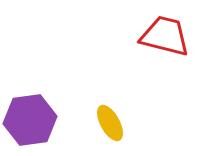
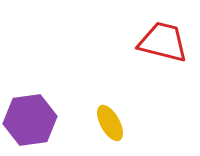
red trapezoid: moved 2 px left, 6 px down
